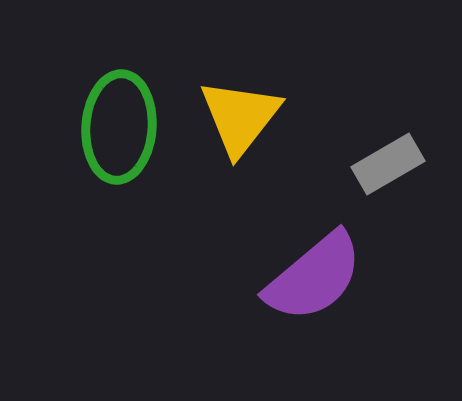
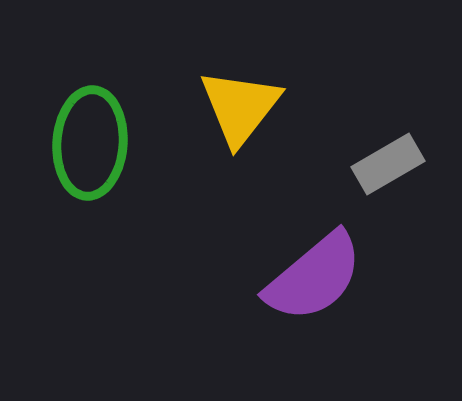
yellow triangle: moved 10 px up
green ellipse: moved 29 px left, 16 px down
